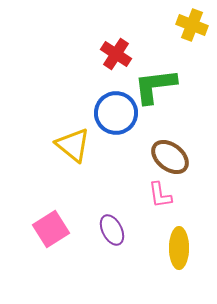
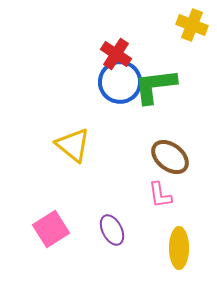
blue circle: moved 4 px right, 31 px up
